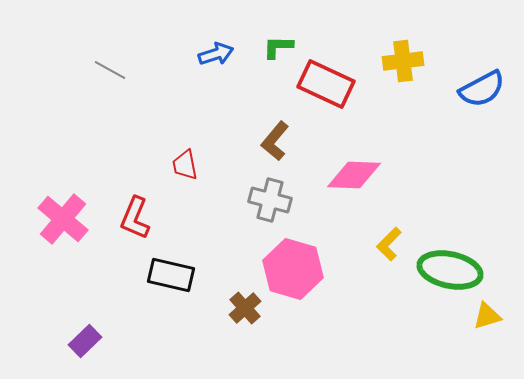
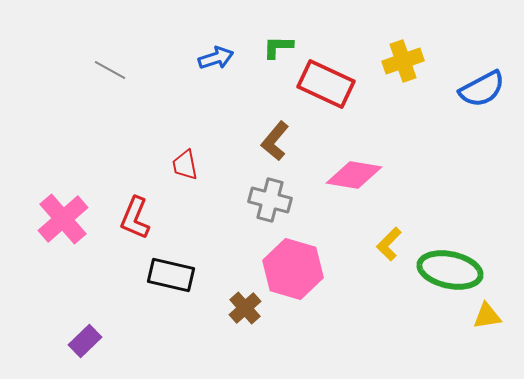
blue arrow: moved 4 px down
yellow cross: rotated 12 degrees counterclockwise
pink diamond: rotated 8 degrees clockwise
pink cross: rotated 9 degrees clockwise
yellow triangle: rotated 8 degrees clockwise
